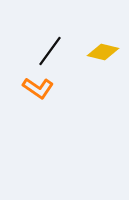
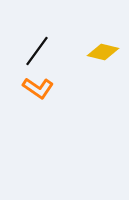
black line: moved 13 px left
